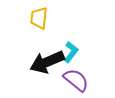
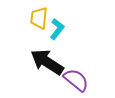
cyan L-shape: moved 14 px left, 23 px up
black arrow: rotated 56 degrees clockwise
